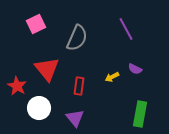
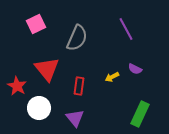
green rectangle: rotated 15 degrees clockwise
